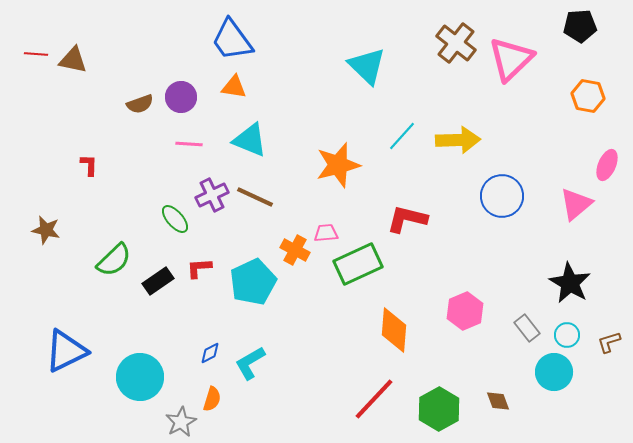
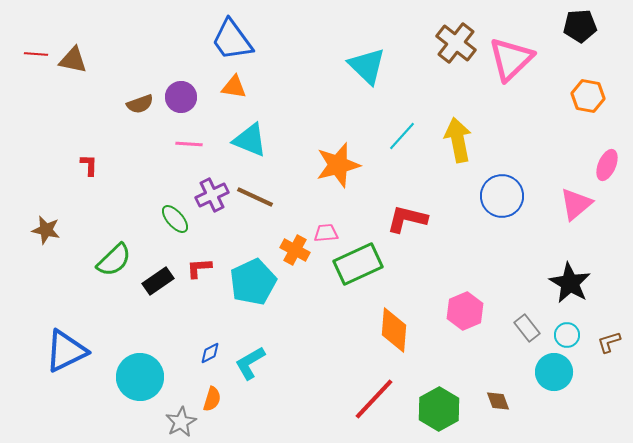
yellow arrow at (458, 140): rotated 99 degrees counterclockwise
